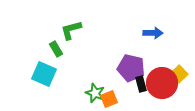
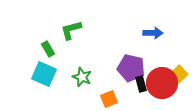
green rectangle: moved 8 px left
green star: moved 13 px left, 16 px up
